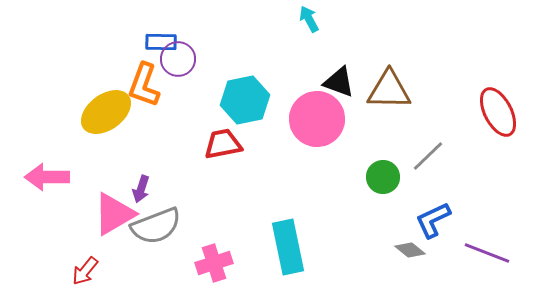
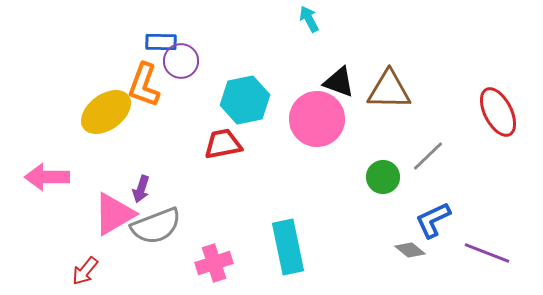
purple circle: moved 3 px right, 2 px down
